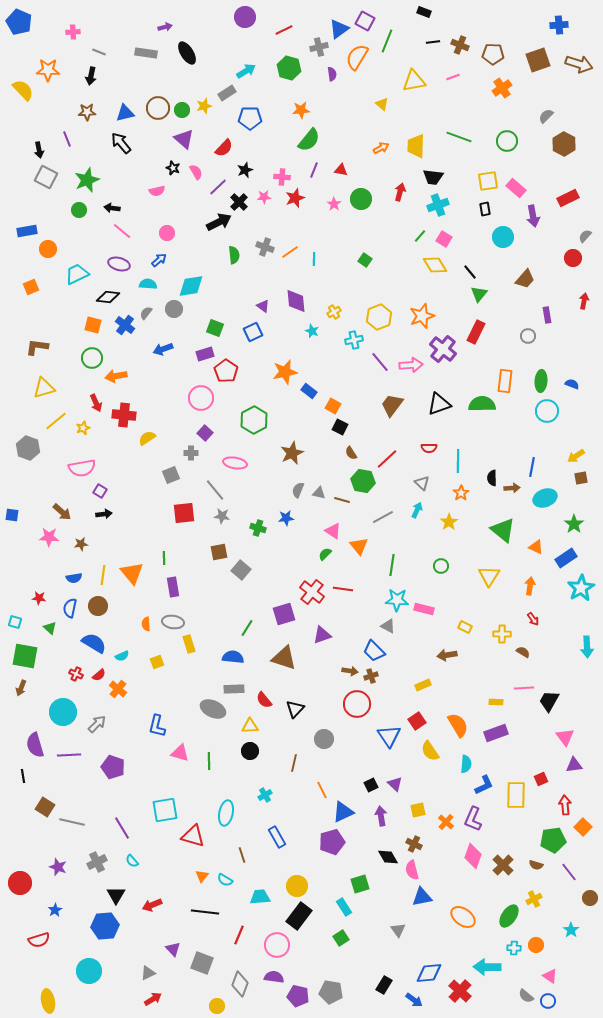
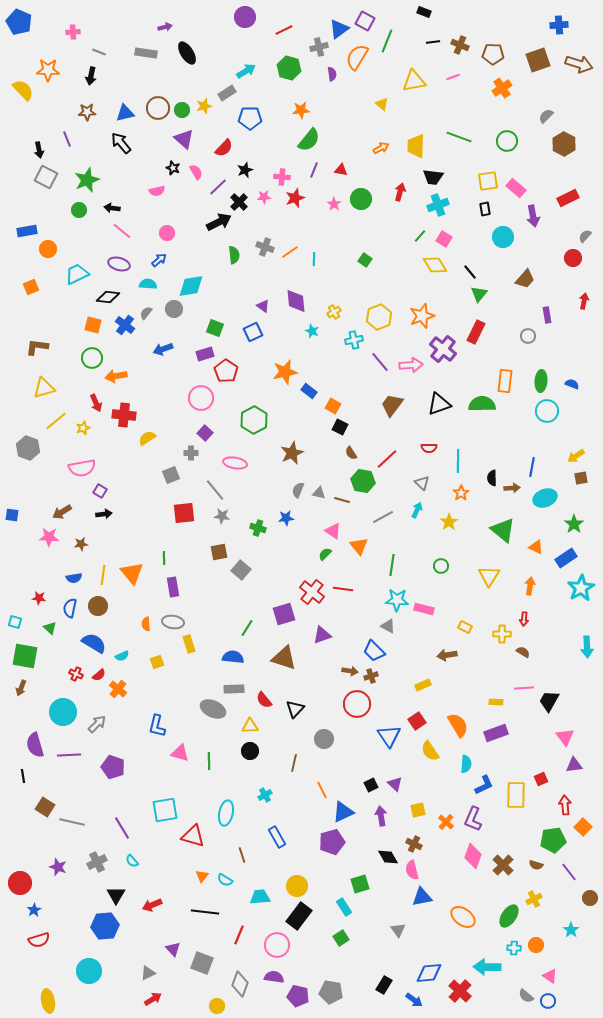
brown arrow at (62, 512): rotated 108 degrees clockwise
red arrow at (533, 619): moved 9 px left; rotated 40 degrees clockwise
blue star at (55, 910): moved 21 px left
